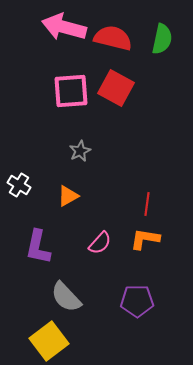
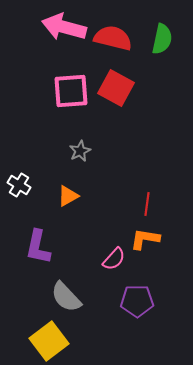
pink semicircle: moved 14 px right, 16 px down
